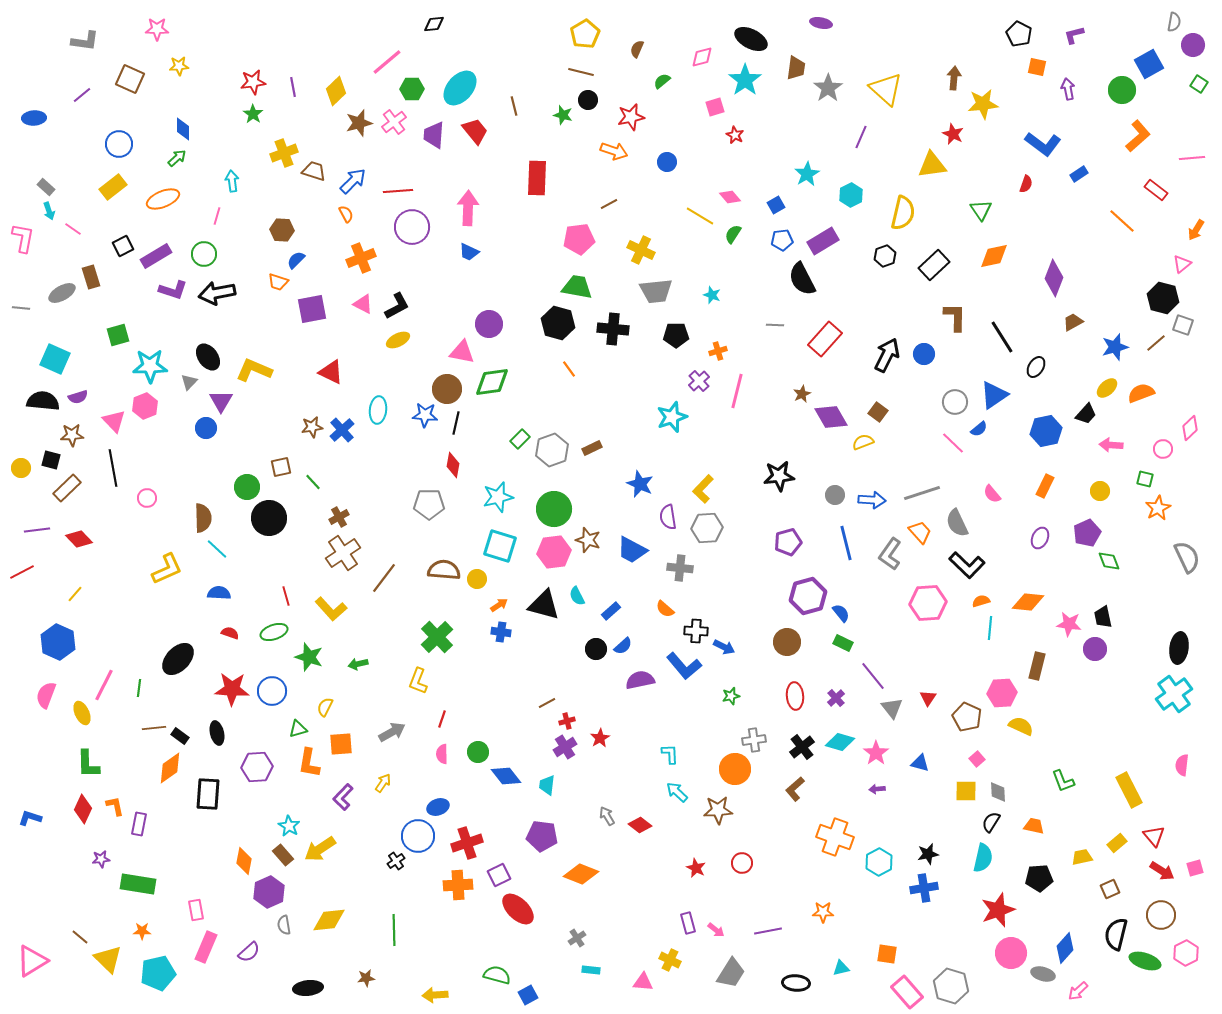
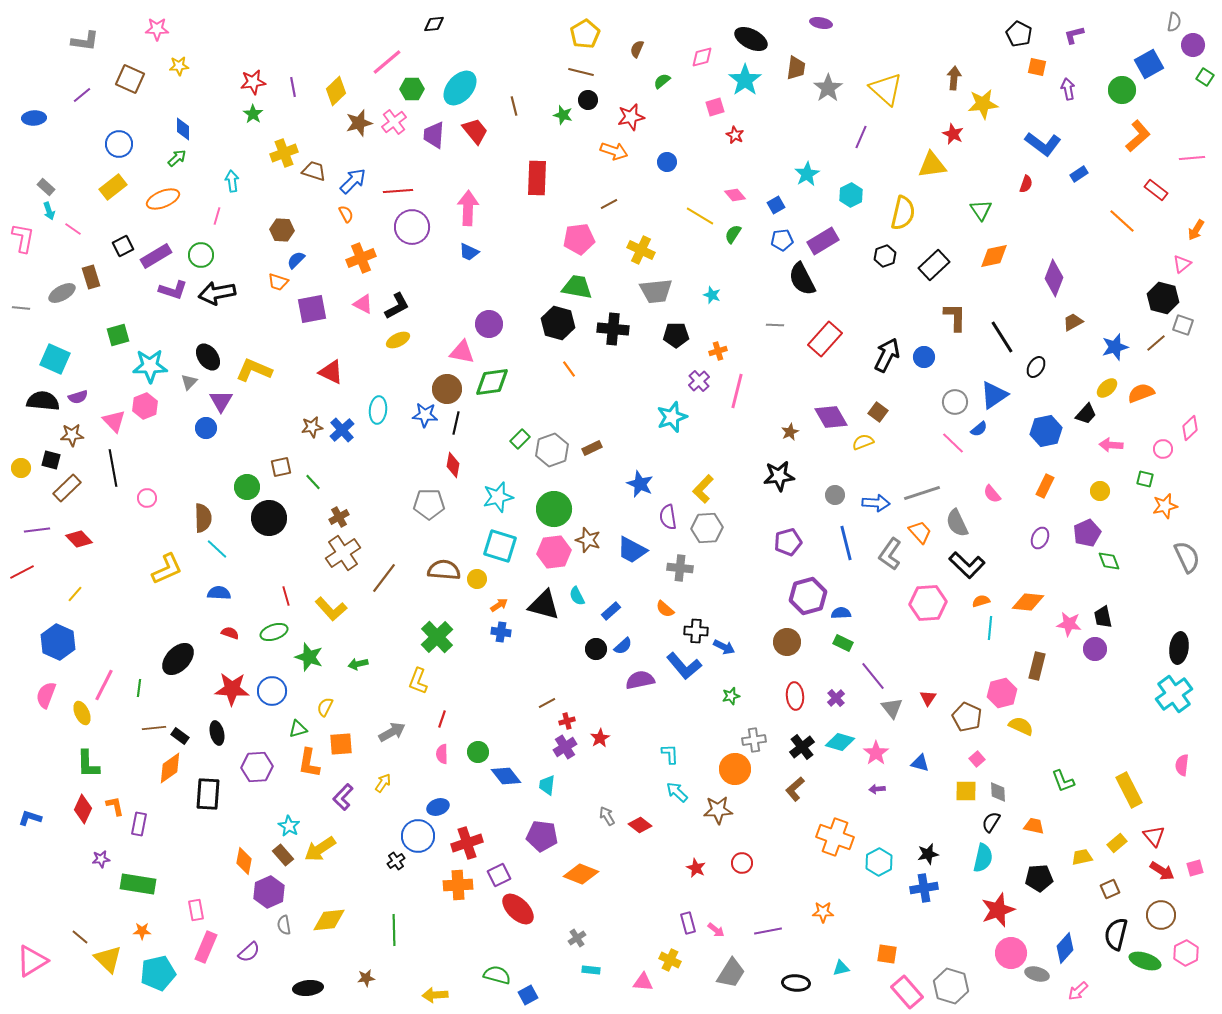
green square at (1199, 84): moved 6 px right, 7 px up
pink diamond at (730, 197): moved 5 px right, 2 px up
green circle at (204, 254): moved 3 px left, 1 px down
blue circle at (924, 354): moved 3 px down
brown star at (802, 394): moved 12 px left, 38 px down
blue arrow at (872, 500): moved 4 px right, 3 px down
orange star at (1158, 508): moved 7 px right, 2 px up; rotated 15 degrees clockwise
blue semicircle at (841, 613): rotated 54 degrees counterclockwise
pink hexagon at (1002, 693): rotated 12 degrees counterclockwise
gray ellipse at (1043, 974): moved 6 px left
